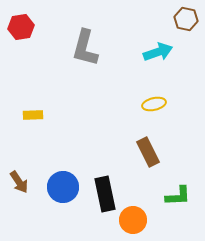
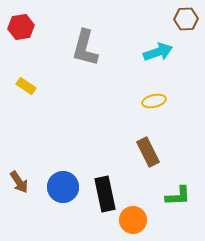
brown hexagon: rotated 15 degrees counterclockwise
yellow ellipse: moved 3 px up
yellow rectangle: moved 7 px left, 29 px up; rotated 36 degrees clockwise
